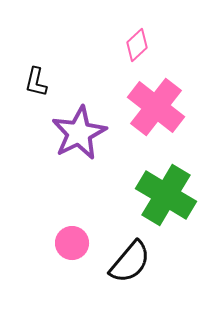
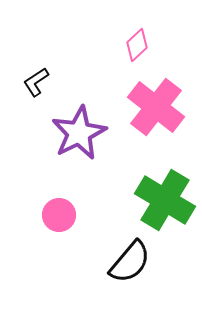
black L-shape: rotated 44 degrees clockwise
green cross: moved 1 px left, 5 px down
pink circle: moved 13 px left, 28 px up
